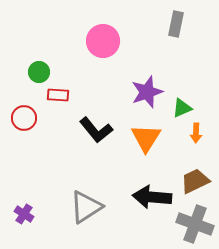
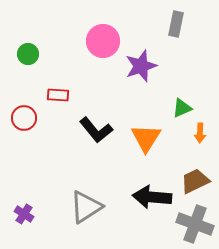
green circle: moved 11 px left, 18 px up
purple star: moved 6 px left, 26 px up
orange arrow: moved 4 px right
